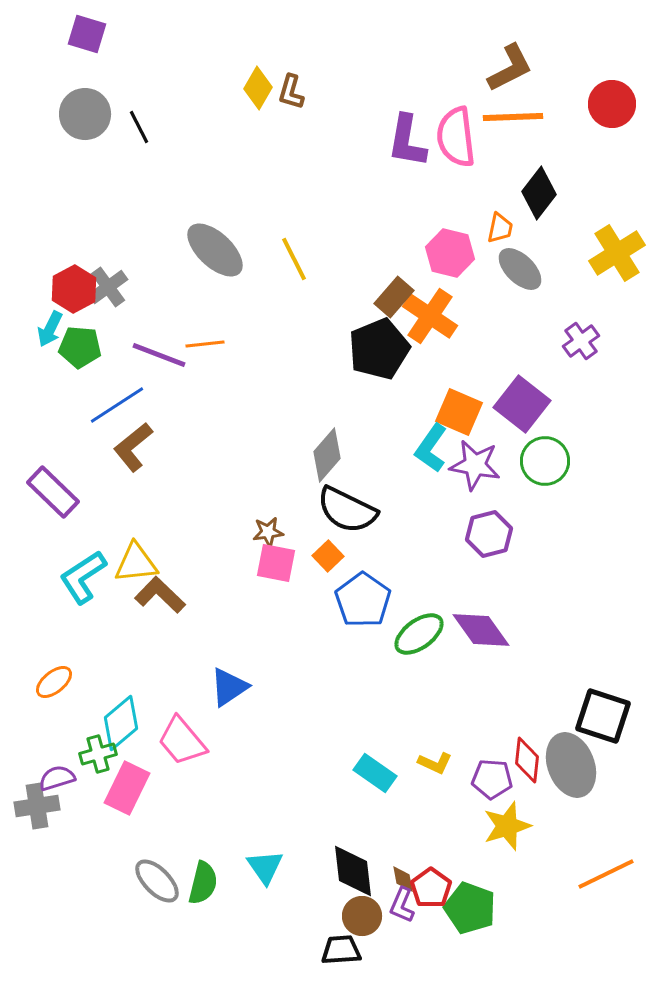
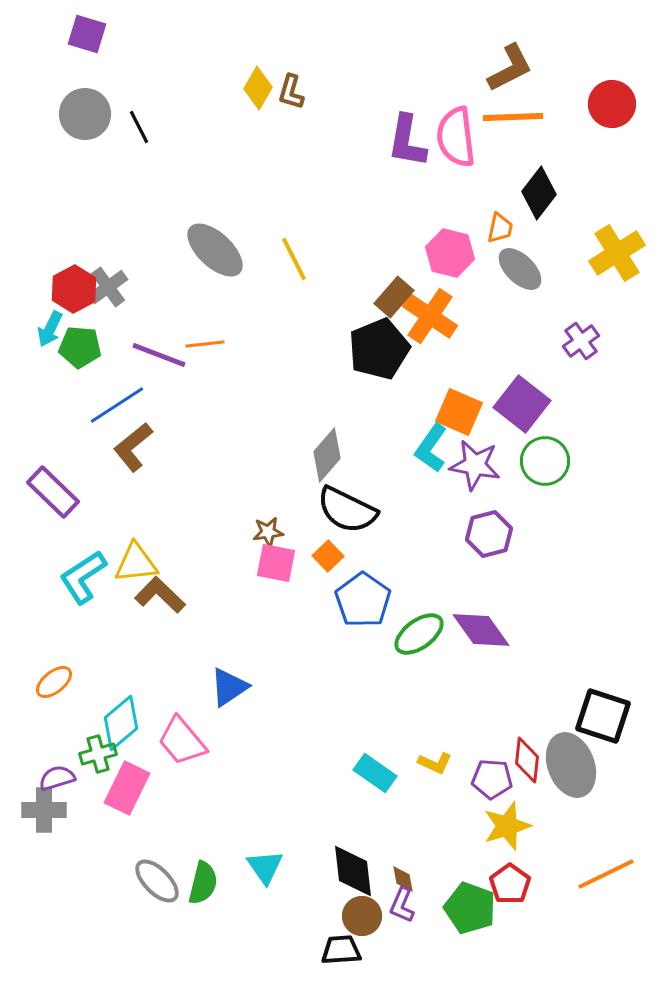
gray cross at (37, 806): moved 7 px right, 4 px down; rotated 9 degrees clockwise
red pentagon at (431, 888): moved 79 px right, 4 px up
